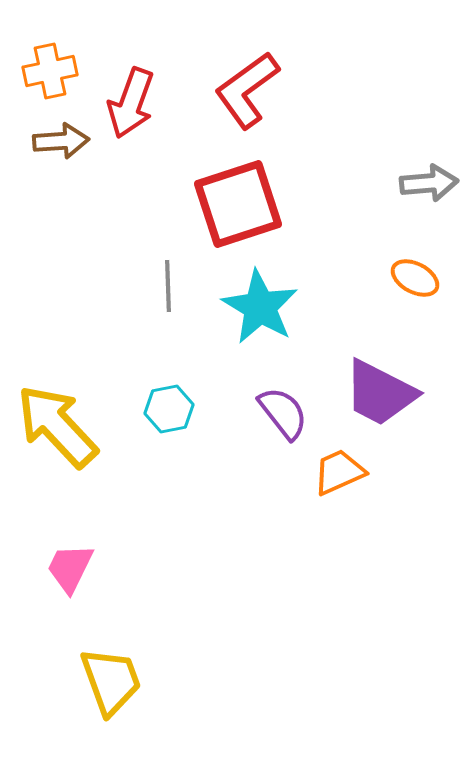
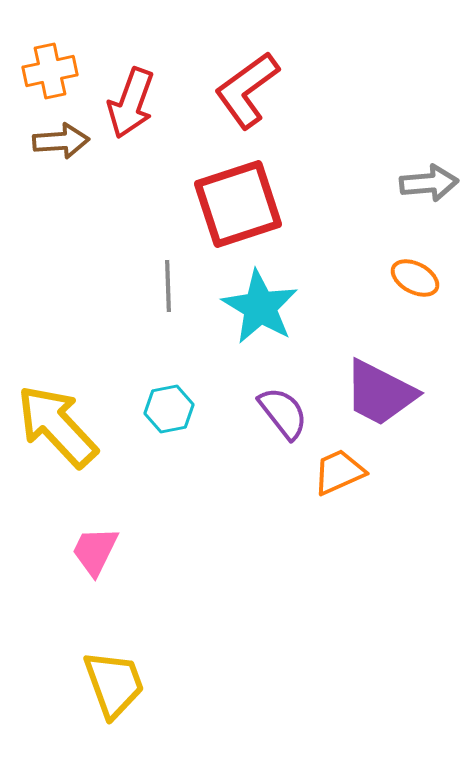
pink trapezoid: moved 25 px right, 17 px up
yellow trapezoid: moved 3 px right, 3 px down
